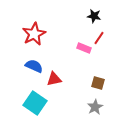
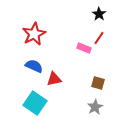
black star: moved 5 px right, 2 px up; rotated 24 degrees clockwise
